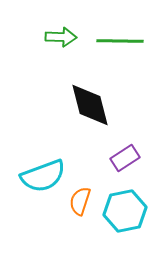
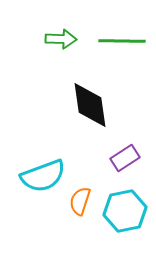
green arrow: moved 2 px down
green line: moved 2 px right
black diamond: rotated 6 degrees clockwise
